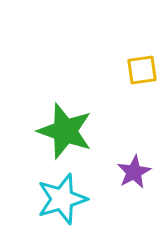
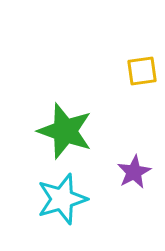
yellow square: moved 1 px down
